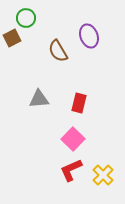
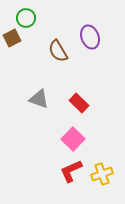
purple ellipse: moved 1 px right, 1 px down
gray triangle: rotated 25 degrees clockwise
red rectangle: rotated 60 degrees counterclockwise
red L-shape: moved 1 px down
yellow cross: moved 1 px left, 1 px up; rotated 25 degrees clockwise
